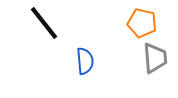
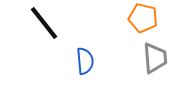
orange pentagon: moved 1 px right, 5 px up
